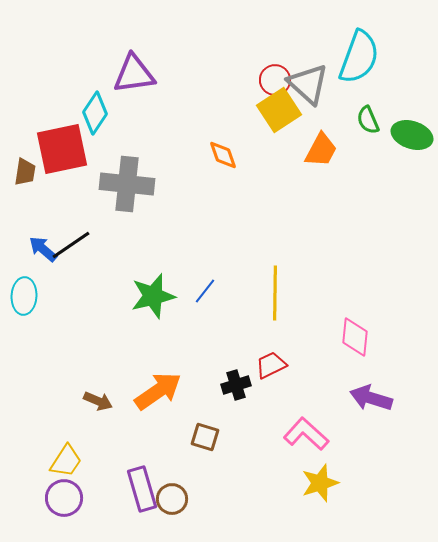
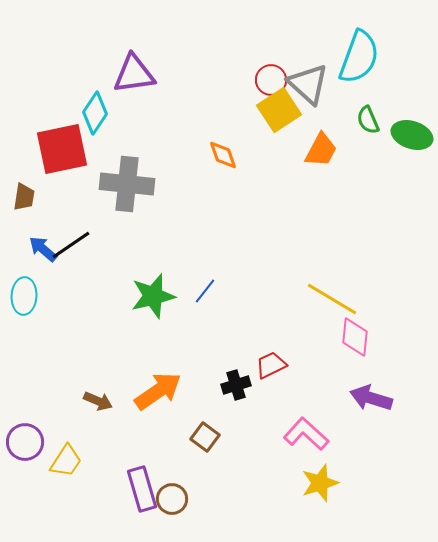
red circle: moved 4 px left
brown trapezoid: moved 1 px left, 25 px down
yellow line: moved 57 px right, 6 px down; rotated 60 degrees counterclockwise
brown square: rotated 20 degrees clockwise
purple circle: moved 39 px left, 56 px up
